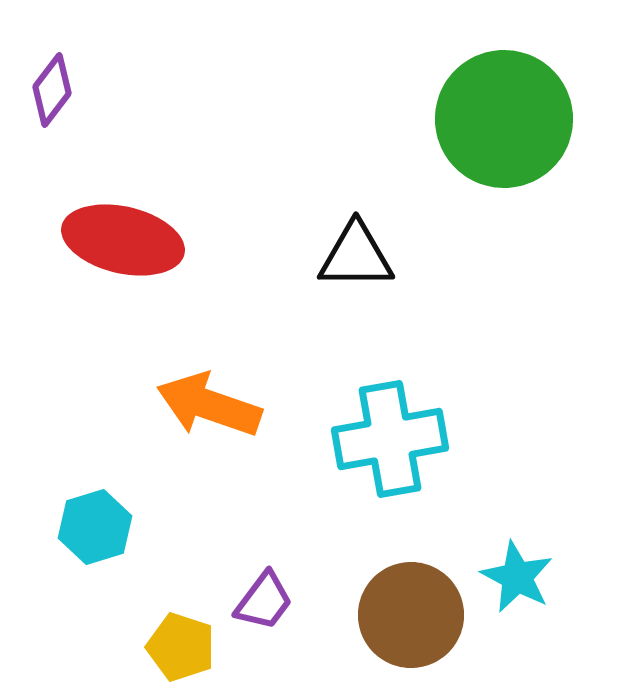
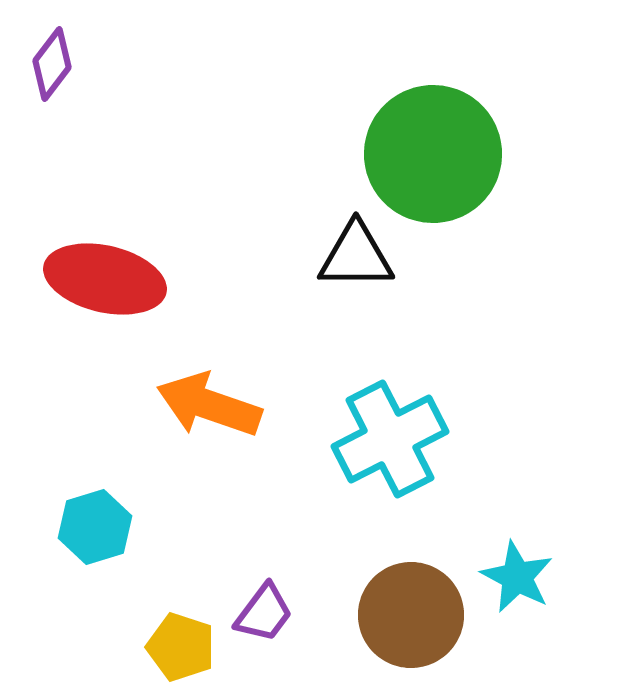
purple diamond: moved 26 px up
green circle: moved 71 px left, 35 px down
red ellipse: moved 18 px left, 39 px down
cyan cross: rotated 17 degrees counterclockwise
purple trapezoid: moved 12 px down
